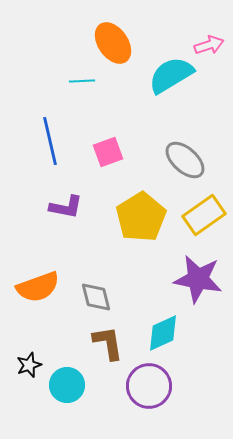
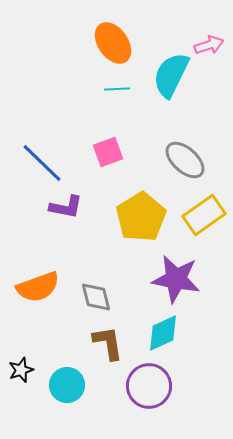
cyan semicircle: rotated 33 degrees counterclockwise
cyan line: moved 35 px right, 8 px down
blue line: moved 8 px left, 22 px down; rotated 33 degrees counterclockwise
purple star: moved 22 px left
black star: moved 8 px left, 5 px down
